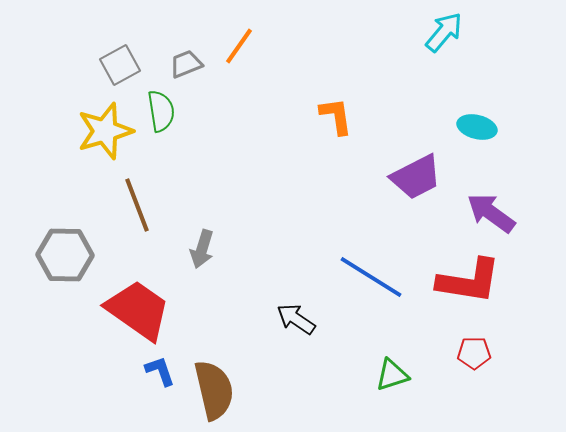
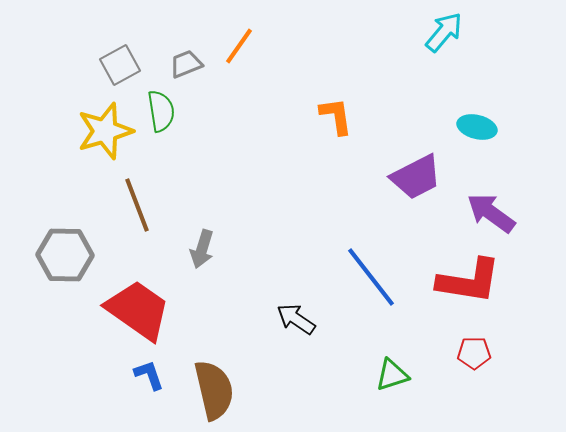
blue line: rotated 20 degrees clockwise
blue L-shape: moved 11 px left, 4 px down
